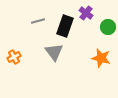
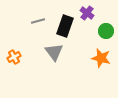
purple cross: moved 1 px right
green circle: moved 2 px left, 4 px down
